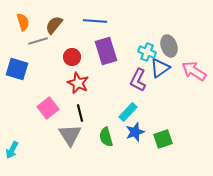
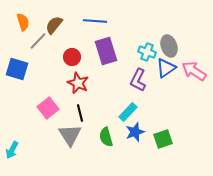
gray line: rotated 30 degrees counterclockwise
blue triangle: moved 6 px right
